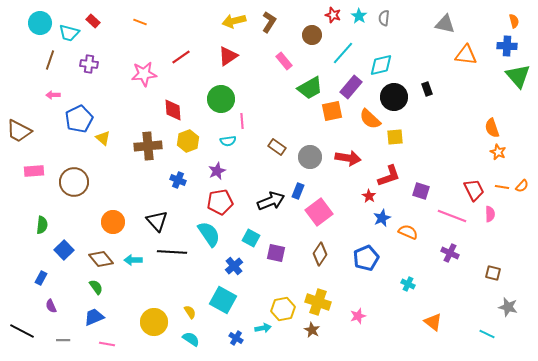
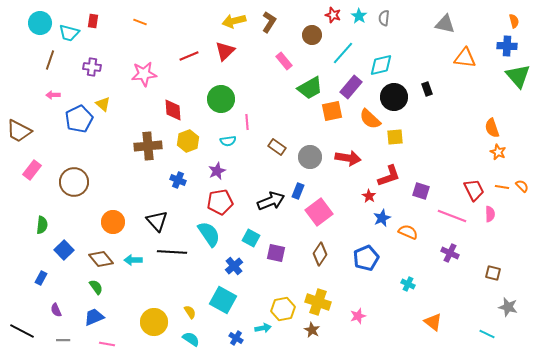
red rectangle at (93, 21): rotated 56 degrees clockwise
orange triangle at (466, 55): moved 1 px left, 3 px down
red triangle at (228, 56): moved 3 px left, 5 px up; rotated 10 degrees counterclockwise
red line at (181, 57): moved 8 px right, 1 px up; rotated 12 degrees clockwise
purple cross at (89, 64): moved 3 px right, 3 px down
pink line at (242, 121): moved 5 px right, 1 px down
yellow triangle at (103, 138): moved 34 px up
pink rectangle at (34, 171): moved 2 px left, 1 px up; rotated 48 degrees counterclockwise
orange semicircle at (522, 186): rotated 88 degrees counterclockwise
purple semicircle at (51, 306): moved 5 px right, 4 px down
